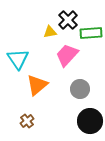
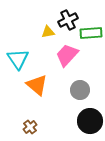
black cross: rotated 18 degrees clockwise
yellow triangle: moved 2 px left
orange triangle: rotated 40 degrees counterclockwise
gray circle: moved 1 px down
brown cross: moved 3 px right, 6 px down
